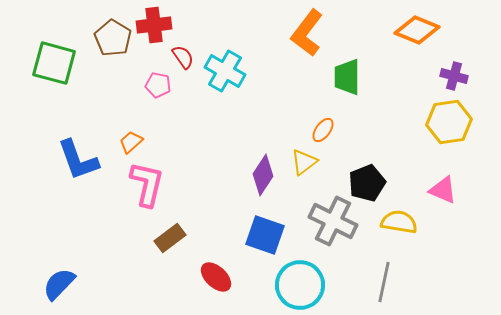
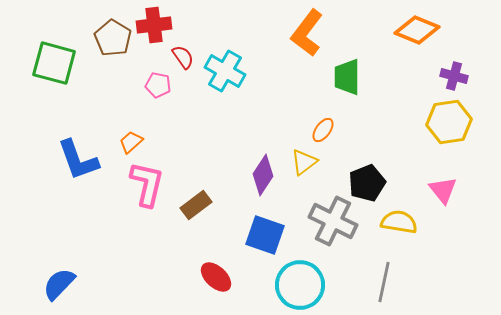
pink triangle: rotated 28 degrees clockwise
brown rectangle: moved 26 px right, 33 px up
